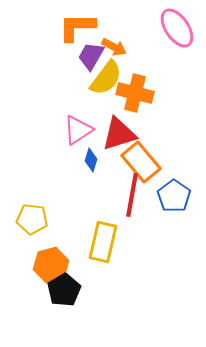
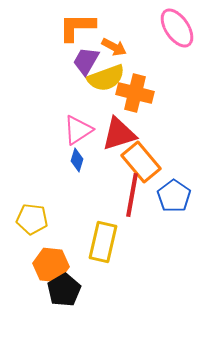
purple trapezoid: moved 5 px left, 5 px down
yellow semicircle: rotated 33 degrees clockwise
blue diamond: moved 14 px left
orange hexagon: rotated 20 degrees clockwise
